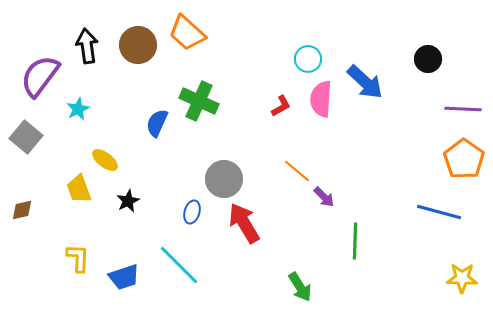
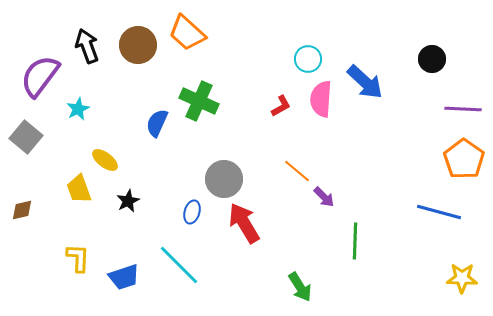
black arrow: rotated 12 degrees counterclockwise
black circle: moved 4 px right
